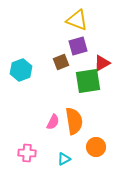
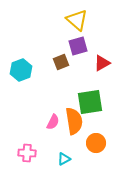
yellow triangle: rotated 20 degrees clockwise
green square: moved 2 px right, 21 px down
orange circle: moved 4 px up
